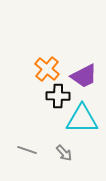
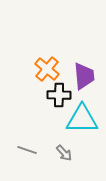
purple trapezoid: rotated 68 degrees counterclockwise
black cross: moved 1 px right, 1 px up
